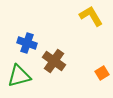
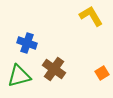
brown cross: moved 8 px down
